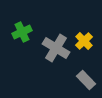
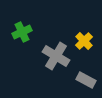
gray cross: moved 8 px down
gray rectangle: rotated 18 degrees counterclockwise
